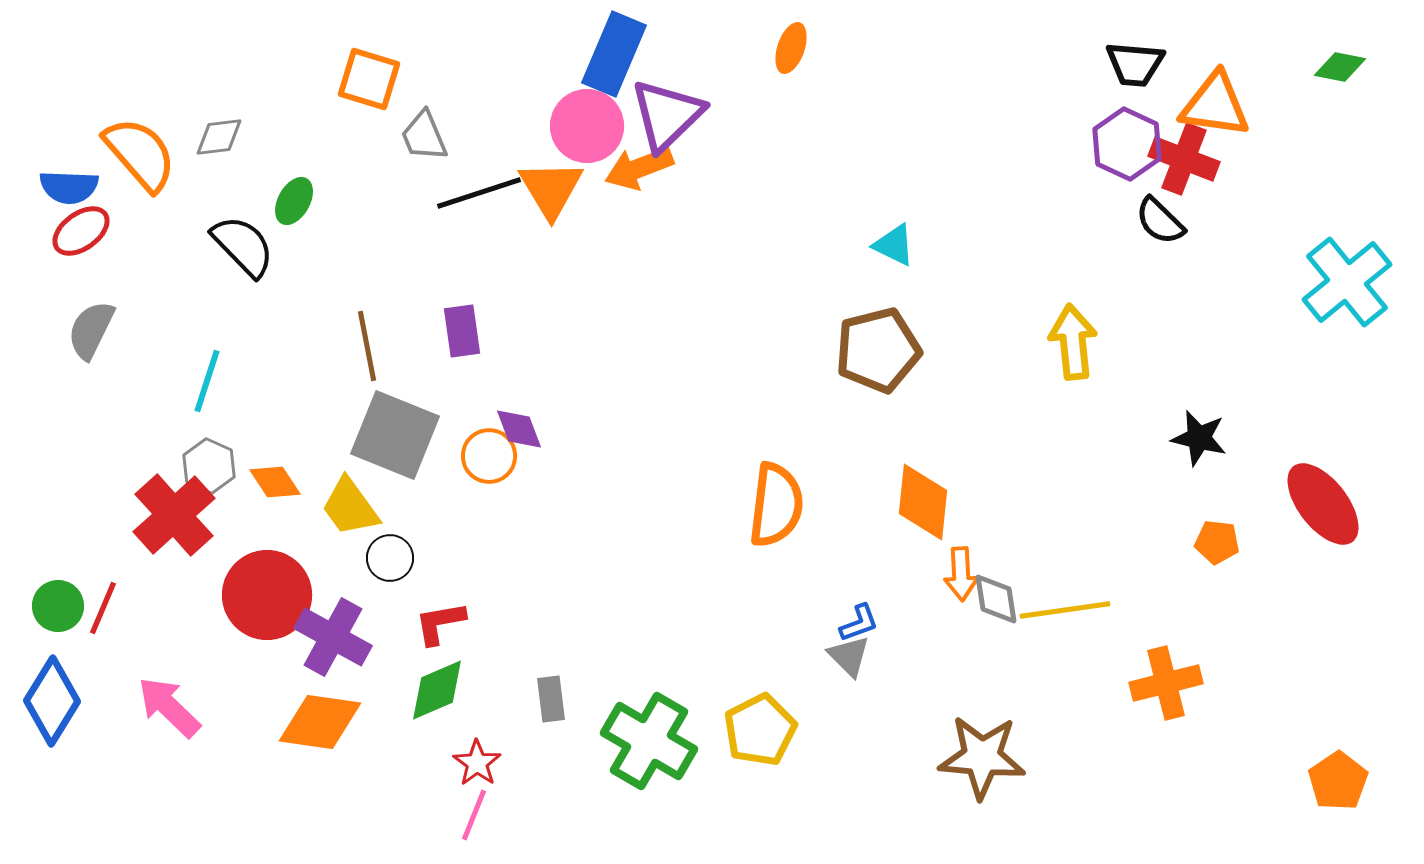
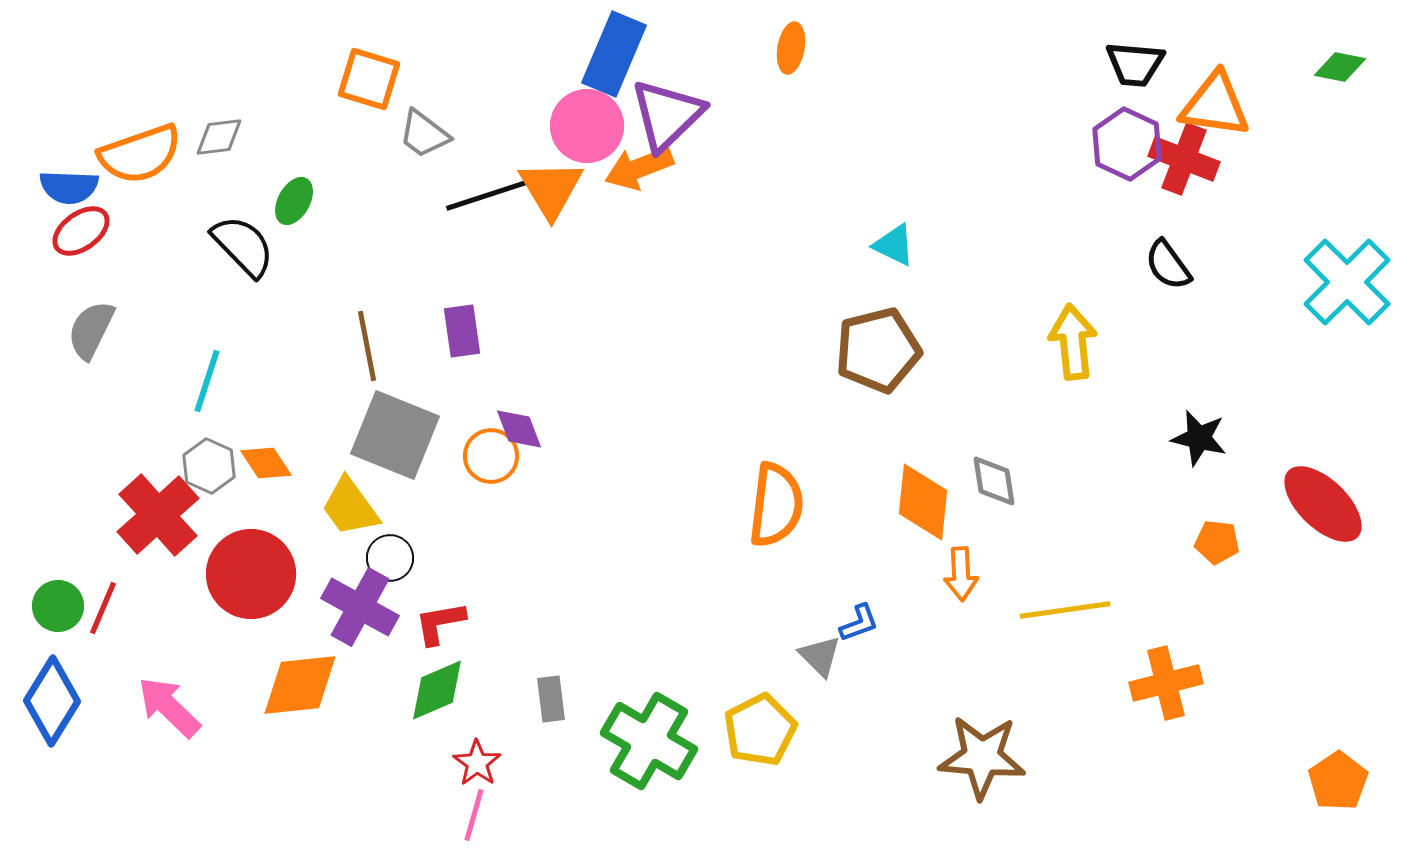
orange ellipse at (791, 48): rotated 9 degrees counterclockwise
gray trapezoid at (424, 136): moved 2 px up; rotated 30 degrees counterclockwise
orange semicircle at (140, 154): rotated 112 degrees clockwise
black line at (479, 193): moved 9 px right, 2 px down
black semicircle at (1160, 221): moved 8 px right, 44 px down; rotated 10 degrees clockwise
cyan cross at (1347, 282): rotated 6 degrees counterclockwise
orange circle at (489, 456): moved 2 px right
orange diamond at (275, 482): moved 9 px left, 19 px up
red ellipse at (1323, 504): rotated 8 degrees counterclockwise
red cross at (174, 515): moved 16 px left
red circle at (267, 595): moved 16 px left, 21 px up
gray diamond at (996, 599): moved 2 px left, 118 px up
purple cross at (333, 637): moved 27 px right, 30 px up
gray triangle at (849, 656): moved 29 px left
orange diamond at (320, 722): moved 20 px left, 37 px up; rotated 14 degrees counterclockwise
pink line at (474, 815): rotated 6 degrees counterclockwise
